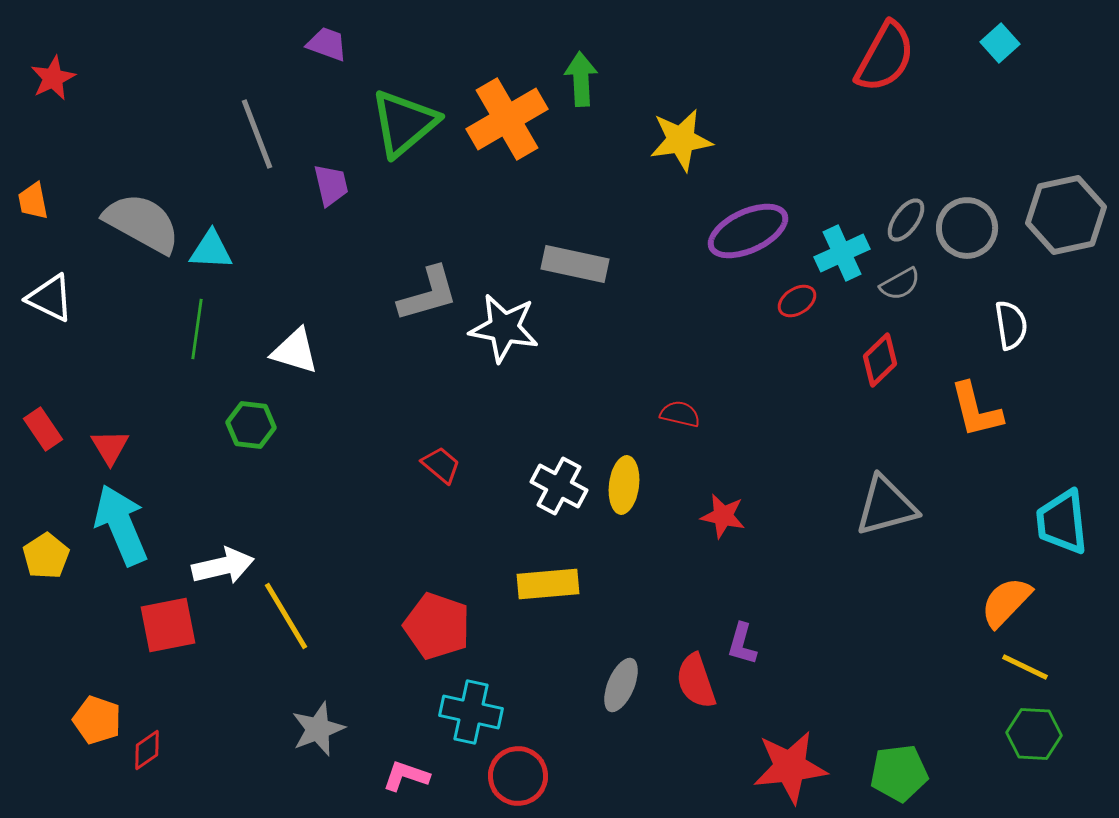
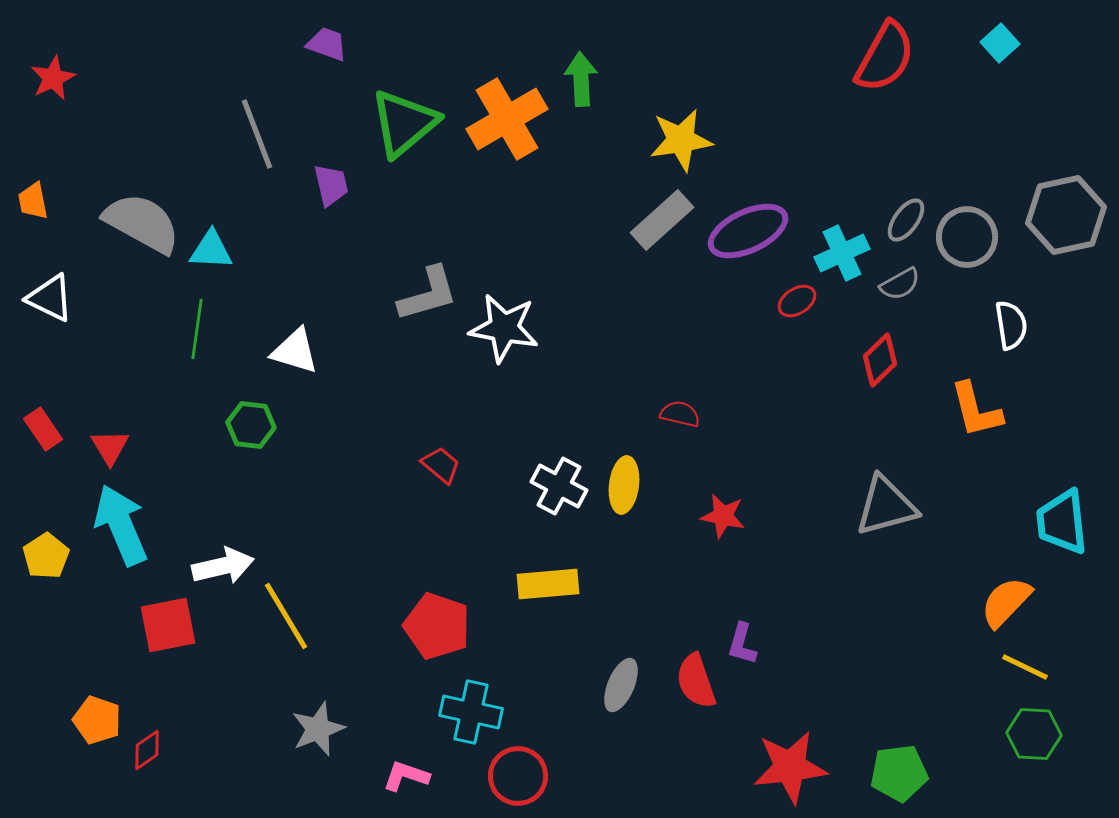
gray circle at (967, 228): moved 9 px down
gray rectangle at (575, 264): moved 87 px right, 44 px up; rotated 54 degrees counterclockwise
